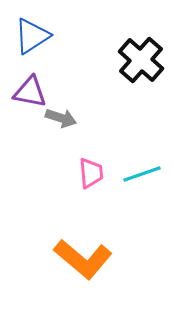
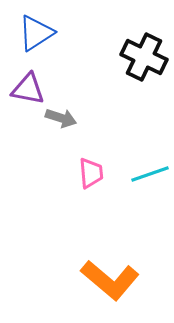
blue triangle: moved 4 px right, 3 px up
black cross: moved 3 px right, 3 px up; rotated 15 degrees counterclockwise
purple triangle: moved 2 px left, 3 px up
cyan line: moved 8 px right
orange L-shape: moved 27 px right, 21 px down
